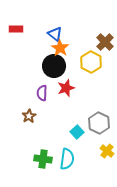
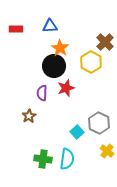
blue triangle: moved 5 px left, 8 px up; rotated 42 degrees counterclockwise
